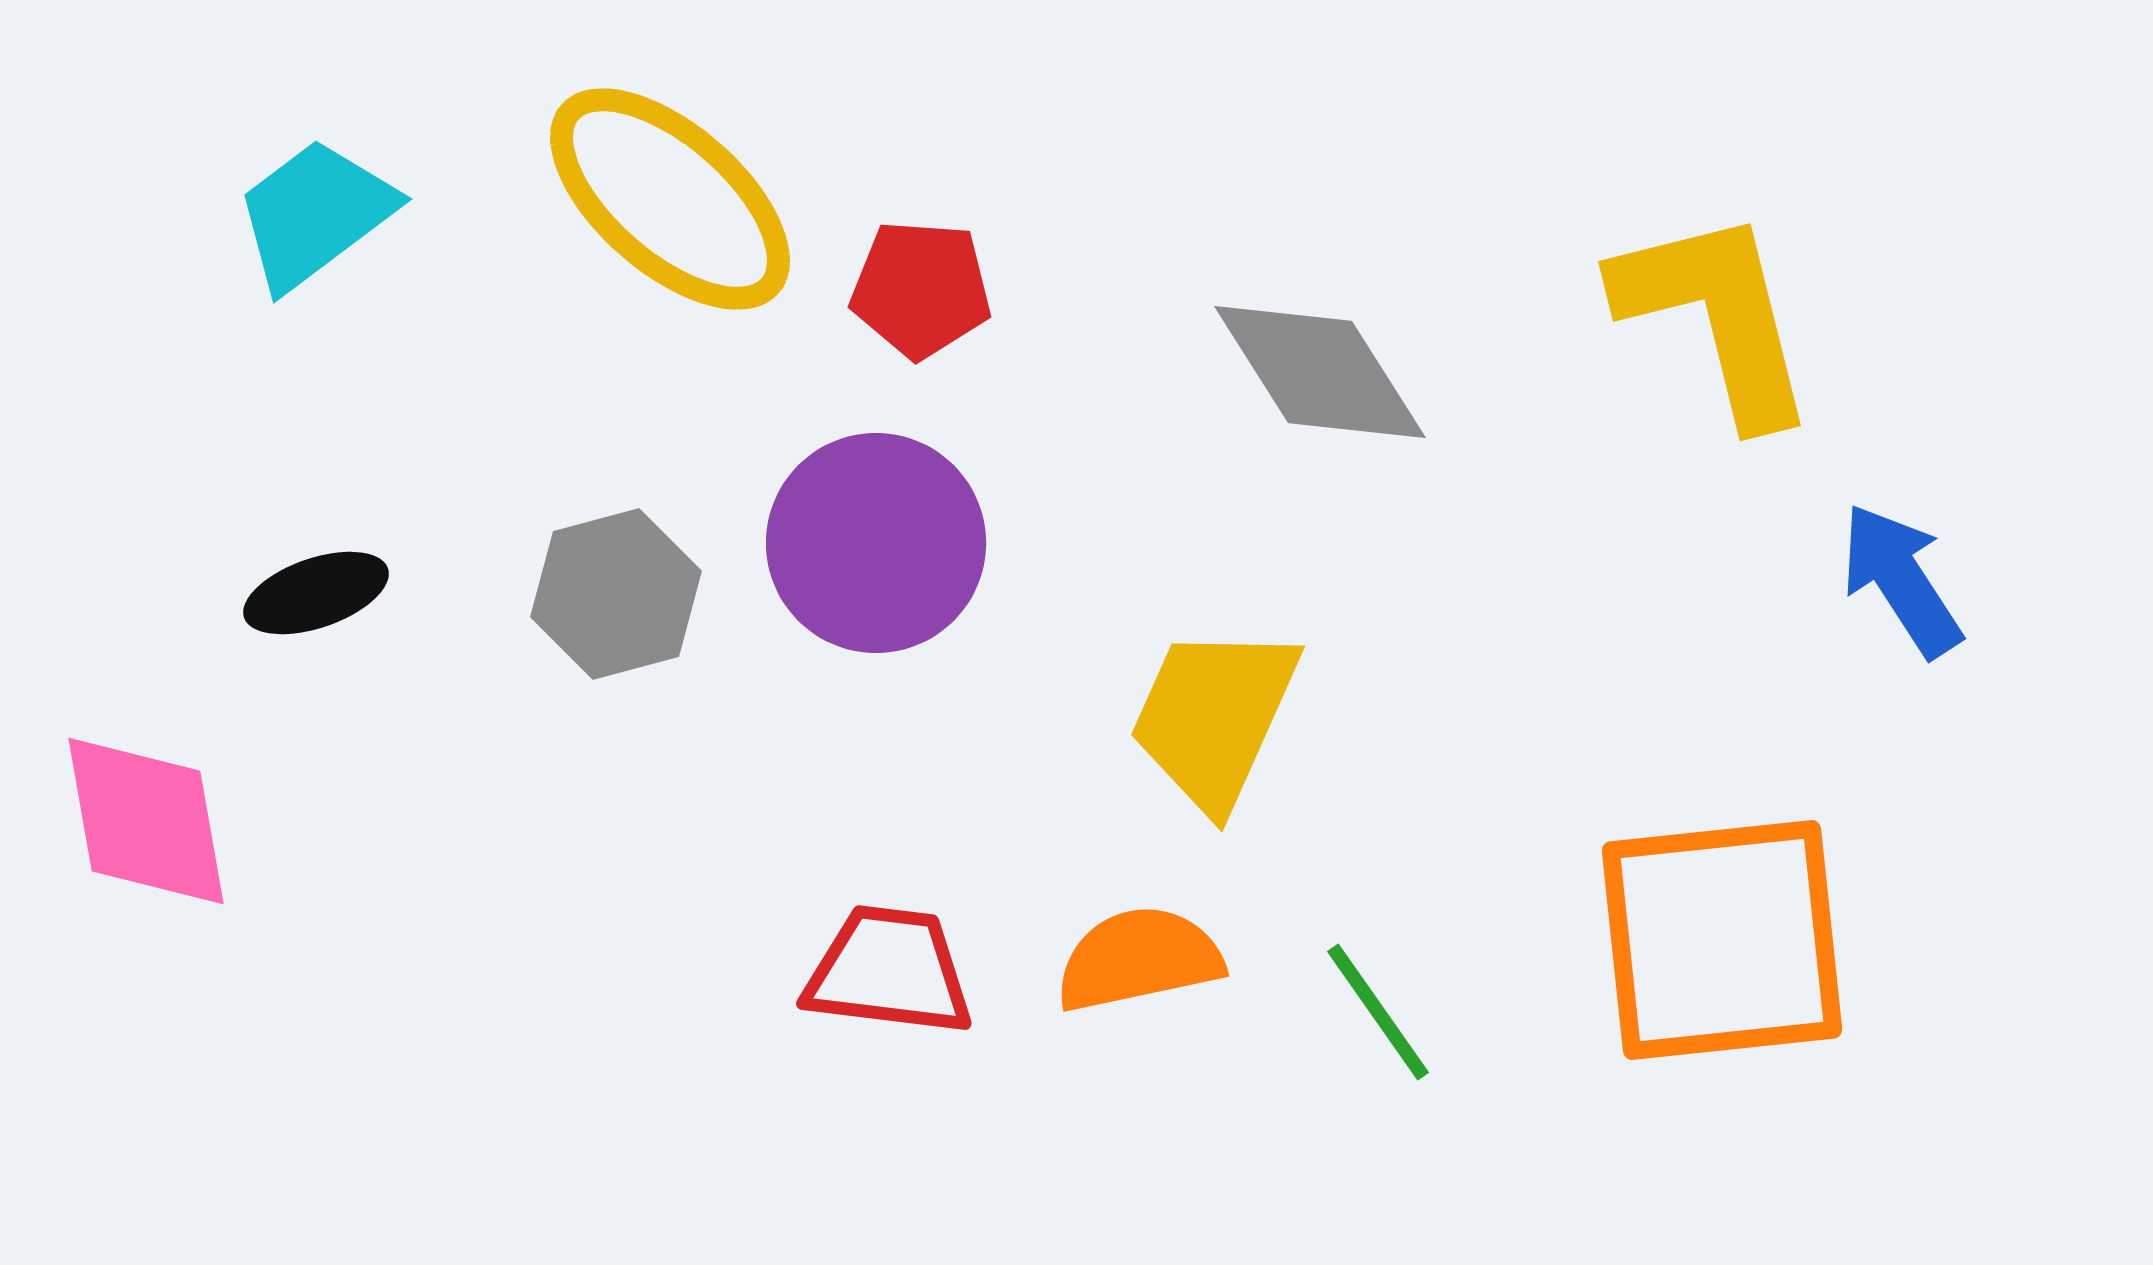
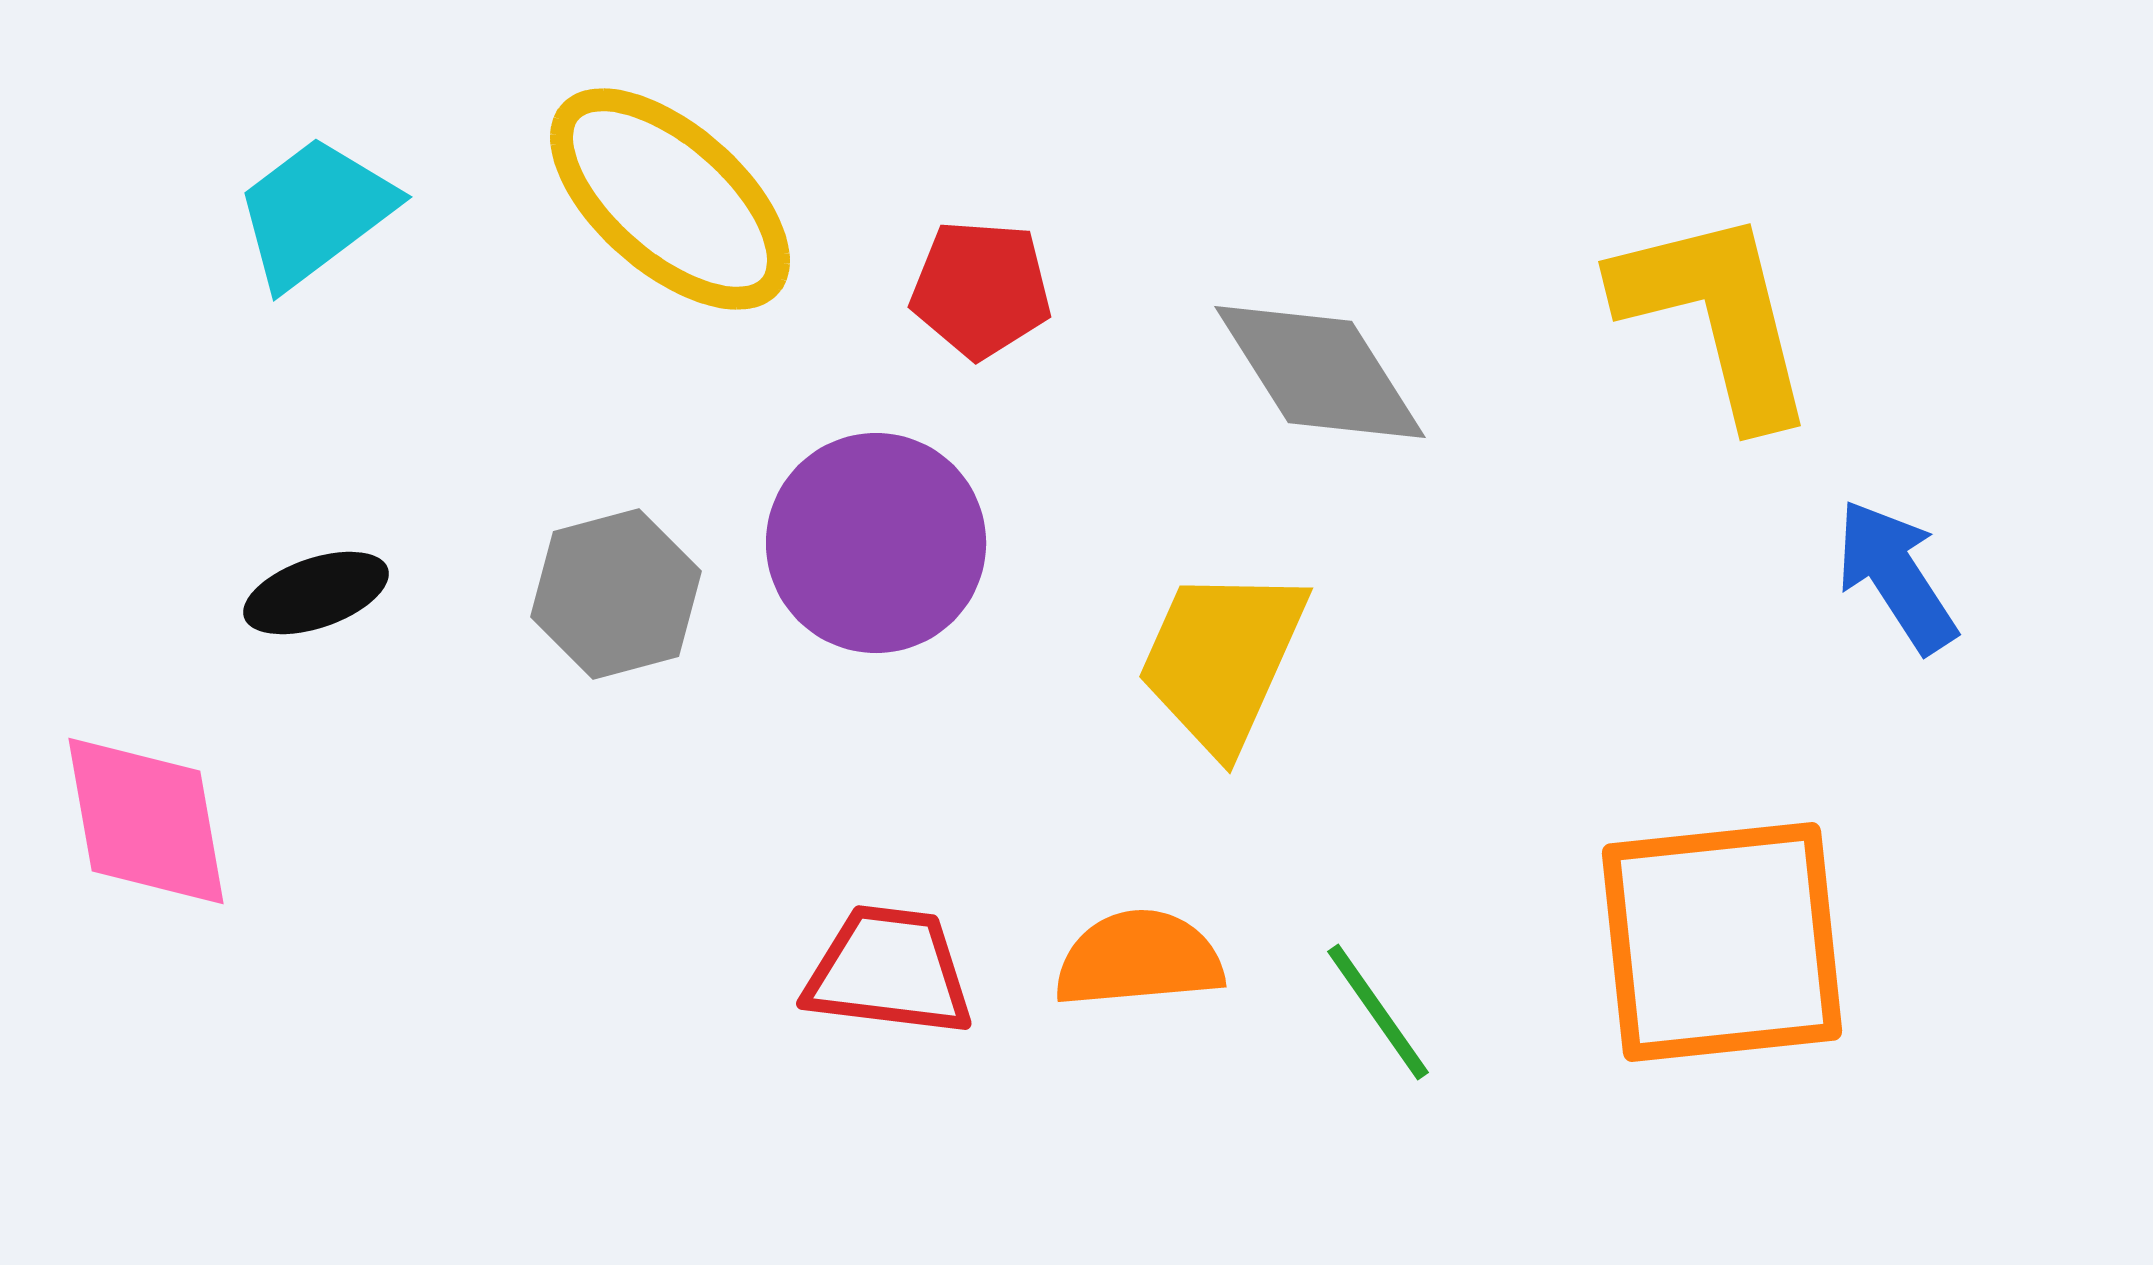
cyan trapezoid: moved 2 px up
red pentagon: moved 60 px right
blue arrow: moved 5 px left, 4 px up
yellow trapezoid: moved 8 px right, 58 px up
orange square: moved 2 px down
orange semicircle: rotated 7 degrees clockwise
